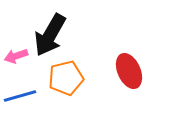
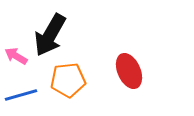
pink arrow: rotated 50 degrees clockwise
orange pentagon: moved 2 px right, 2 px down; rotated 8 degrees clockwise
blue line: moved 1 px right, 1 px up
